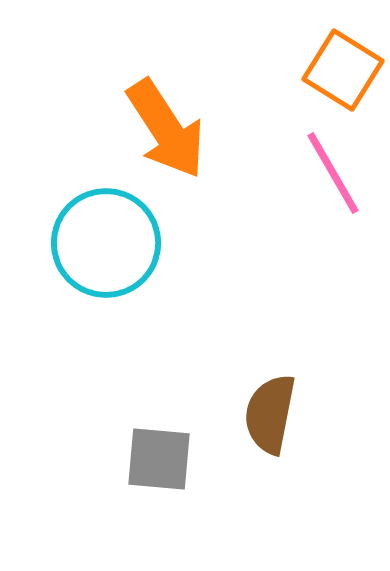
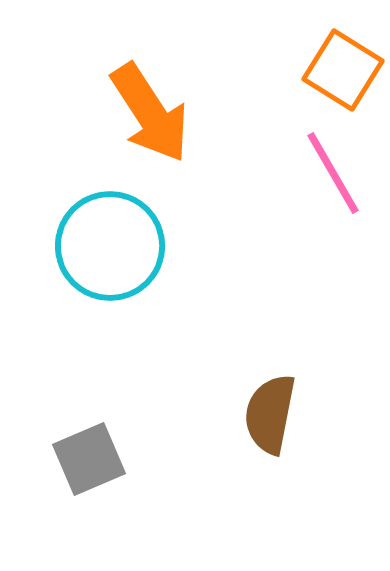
orange arrow: moved 16 px left, 16 px up
cyan circle: moved 4 px right, 3 px down
gray square: moved 70 px left; rotated 28 degrees counterclockwise
